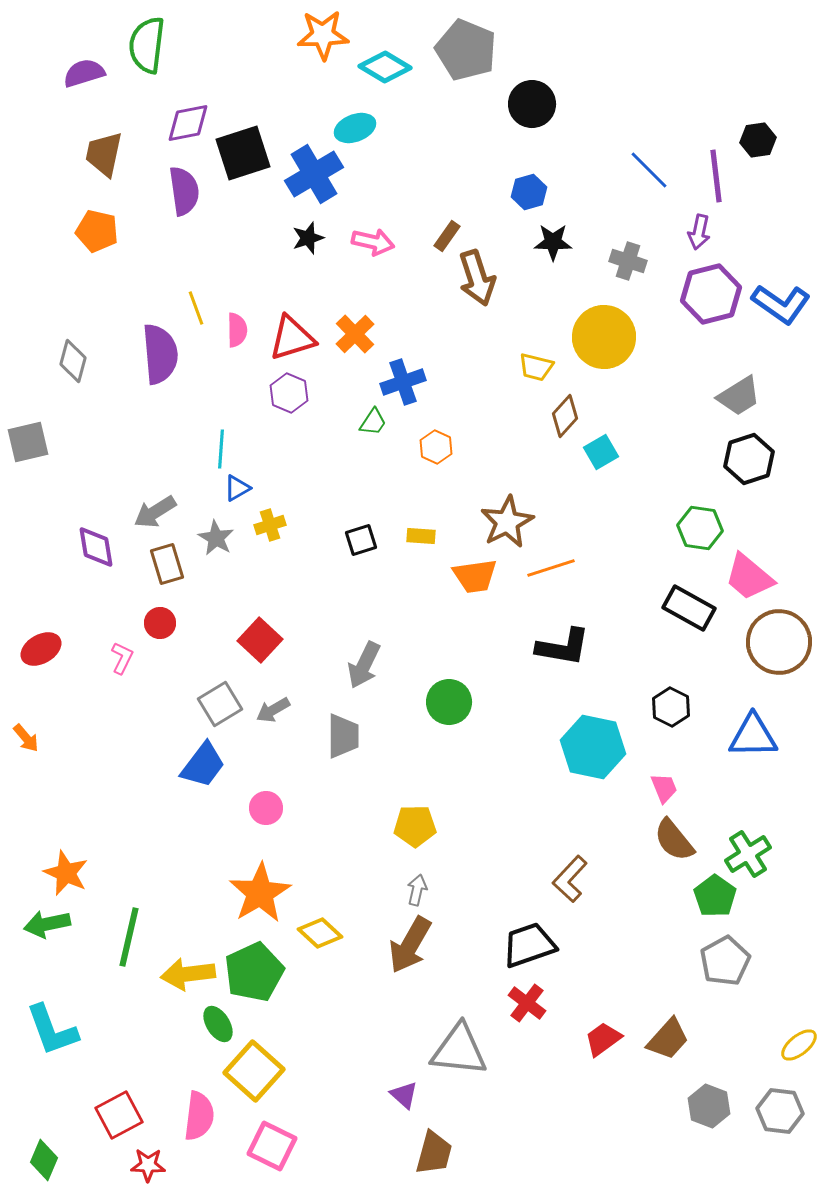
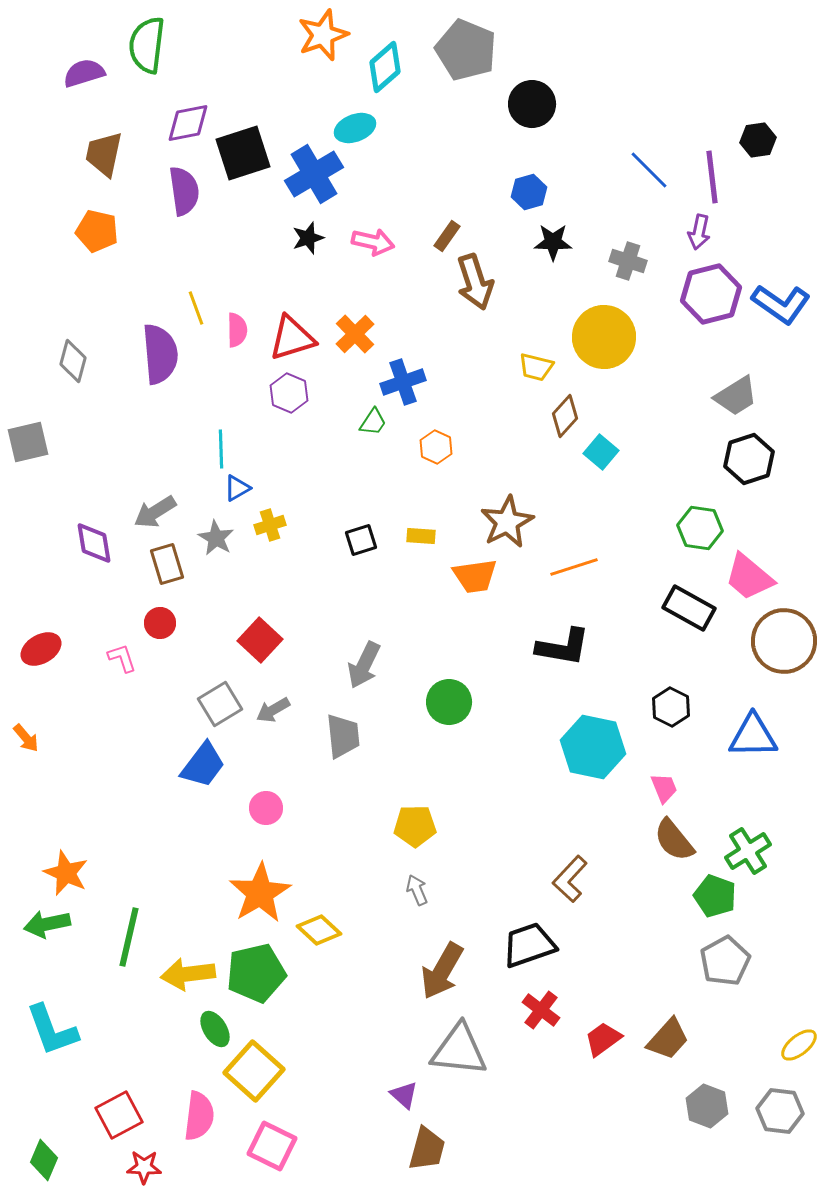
orange star at (323, 35): rotated 18 degrees counterclockwise
cyan diamond at (385, 67): rotated 72 degrees counterclockwise
purple line at (716, 176): moved 4 px left, 1 px down
brown arrow at (477, 278): moved 2 px left, 4 px down
gray trapezoid at (739, 396): moved 3 px left
cyan line at (221, 449): rotated 6 degrees counterclockwise
cyan square at (601, 452): rotated 20 degrees counterclockwise
purple diamond at (96, 547): moved 2 px left, 4 px up
orange line at (551, 568): moved 23 px right, 1 px up
brown circle at (779, 642): moved 5 px right, 1 px up
pink L-shape at (122, 658): rotated 44 degrees counterclockwise
gray trapezoid at (343, 736): rotated 6 degrees counterclockwise
green cross at (748, 854): moved 3 px up
gray arrow at (417, 890): rotated 36 degrees counterclockwise
green pentagon at (715, 896): rotated 15 degrees counterclockwise
yellow diamond at (320, 933): moved 1 px left, 3 px up
brown arrow at (410, 945): moved 32 px right, 26 px down
green pentagon at (254, 972): moved 2 px right, 1 px down; rotated 12 degrees clockwise
red cross at (527, 1003): moved 14 px right, 7 px down
green ellipse at (218, 1024): moved 3 px left, 5 px down
gray hexagon at (709, 1106): moved 2 px left
brown trapezoid at (434, 1153): moved 7 px left, 4 px up
red star at (148, 1165): moved 4 px left, 2 px down
